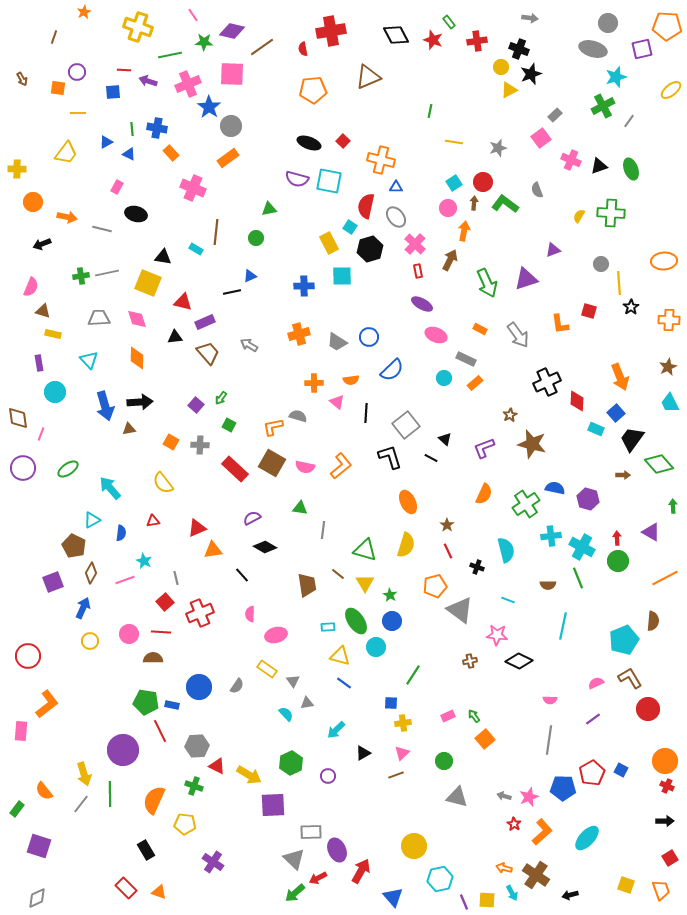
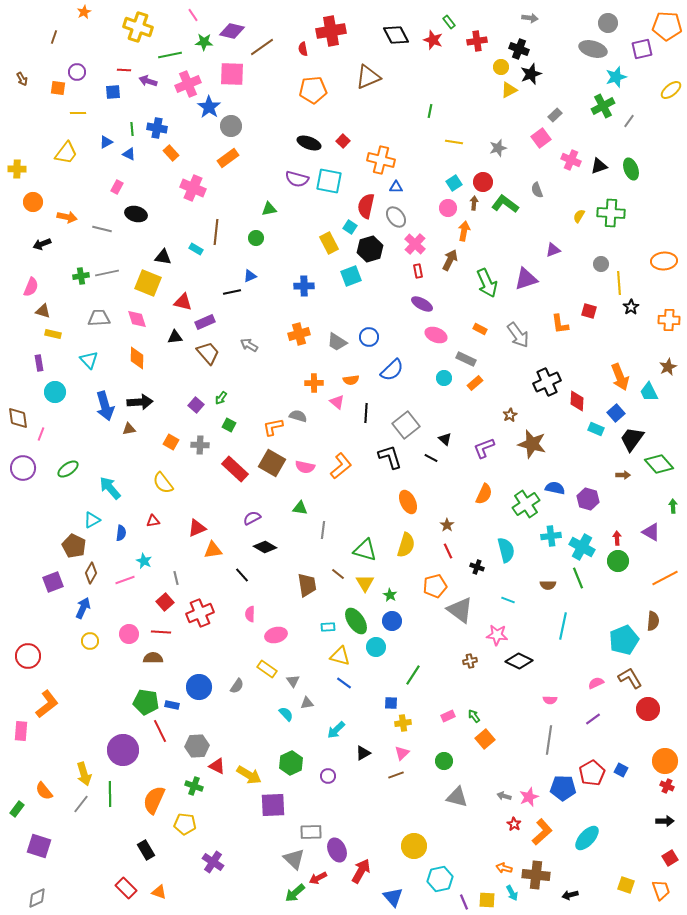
cyan square at (342, 276): moved 9 px right; rotated 20 degrees counterclockwise
cyan trapezoid at (670, 403): moved 21 px left, 11 px up
brown cross at (536, 875): rotated 28 degrees counterclockwise
